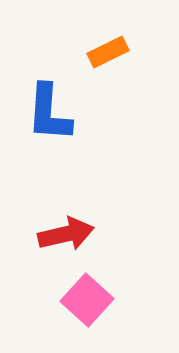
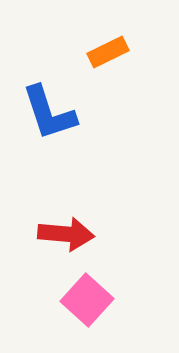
blue L-shape: rotated 22 degrees counterclockwise
red arrow: rotated 18 degrees clockwise
